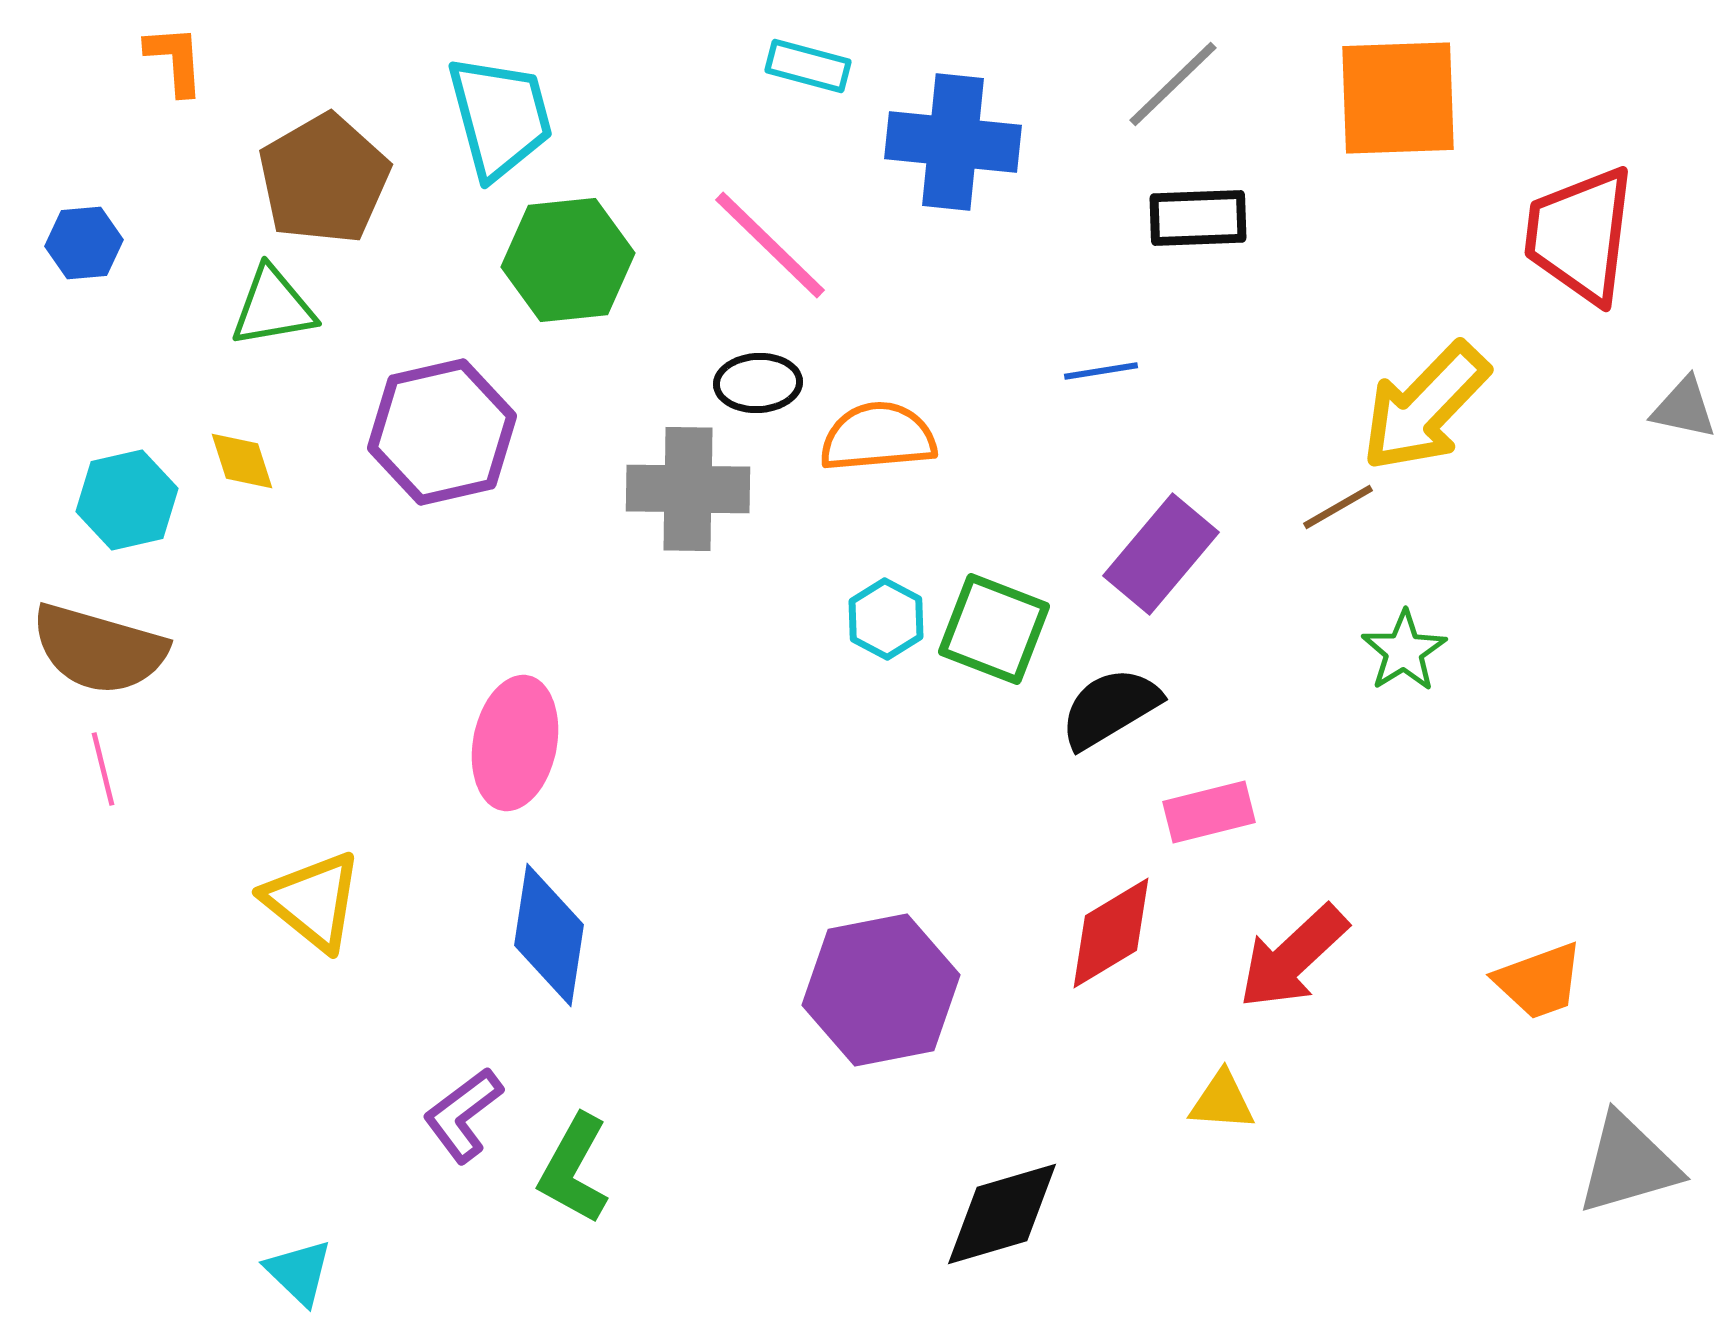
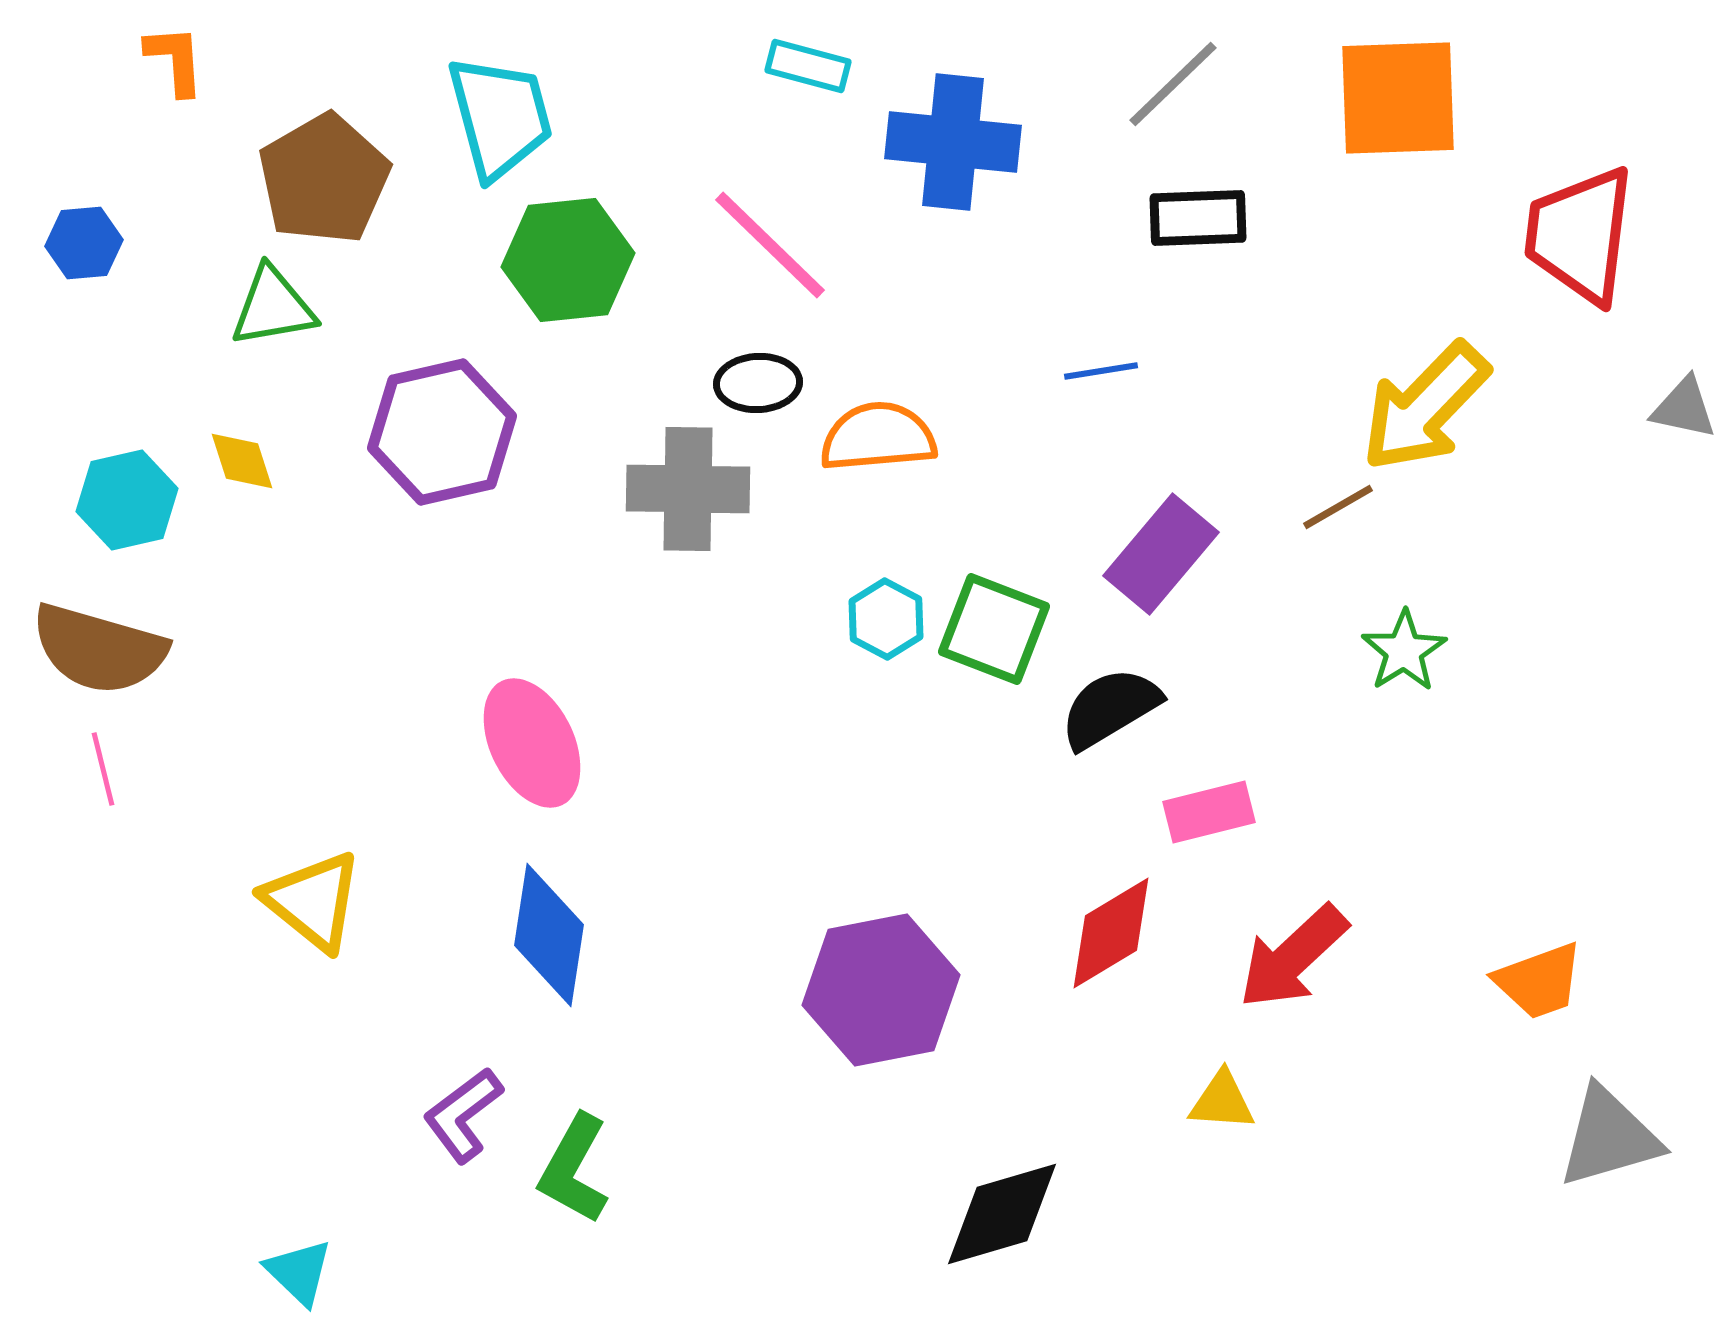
pink ellipse at (515, 743): moved 17 px right; rotated 37 degrees counterclockwise
gray triangle at (1628, 1164): moved 19 px left, 27 px up
